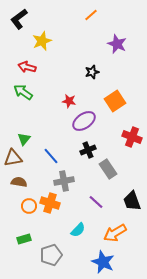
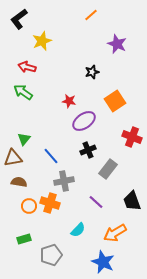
gray rectangle: rotated 72 degrees clockwise
